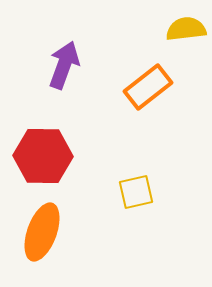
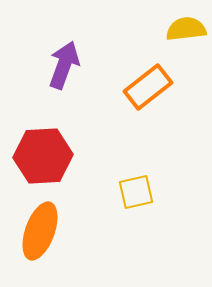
red hexagon: rotated 4 degrees counterclockwise
orange ellipse: moved 2 px left, 1 px up
